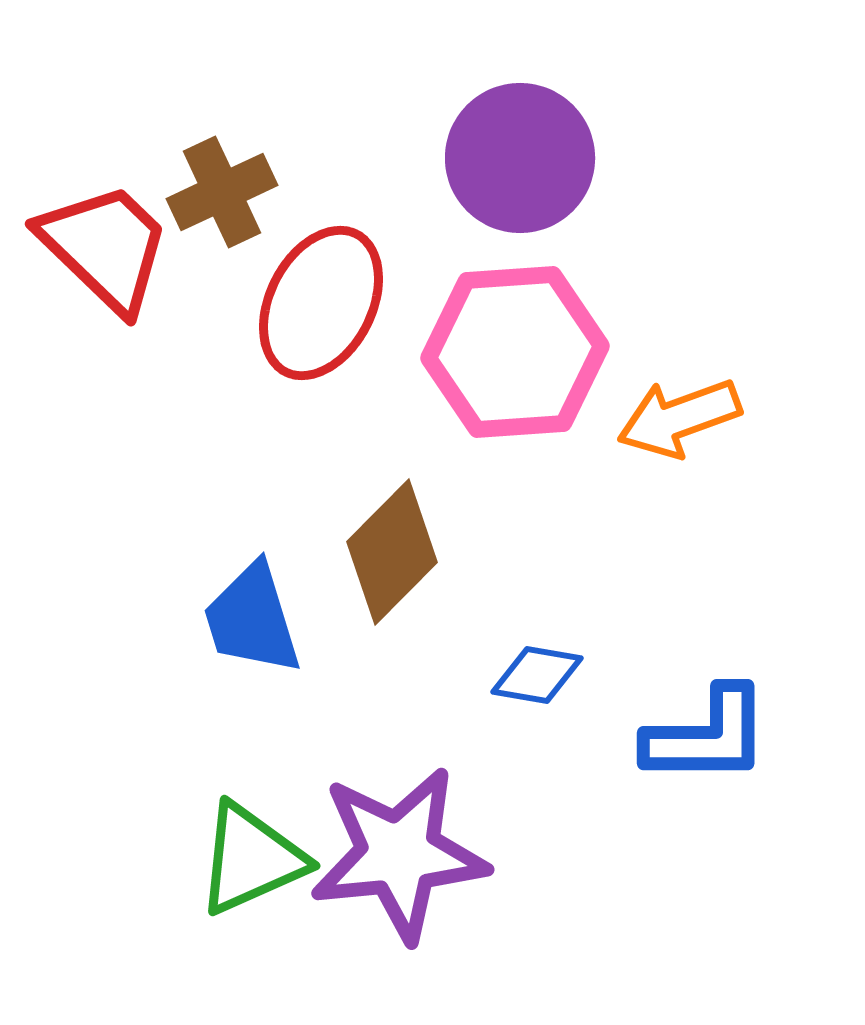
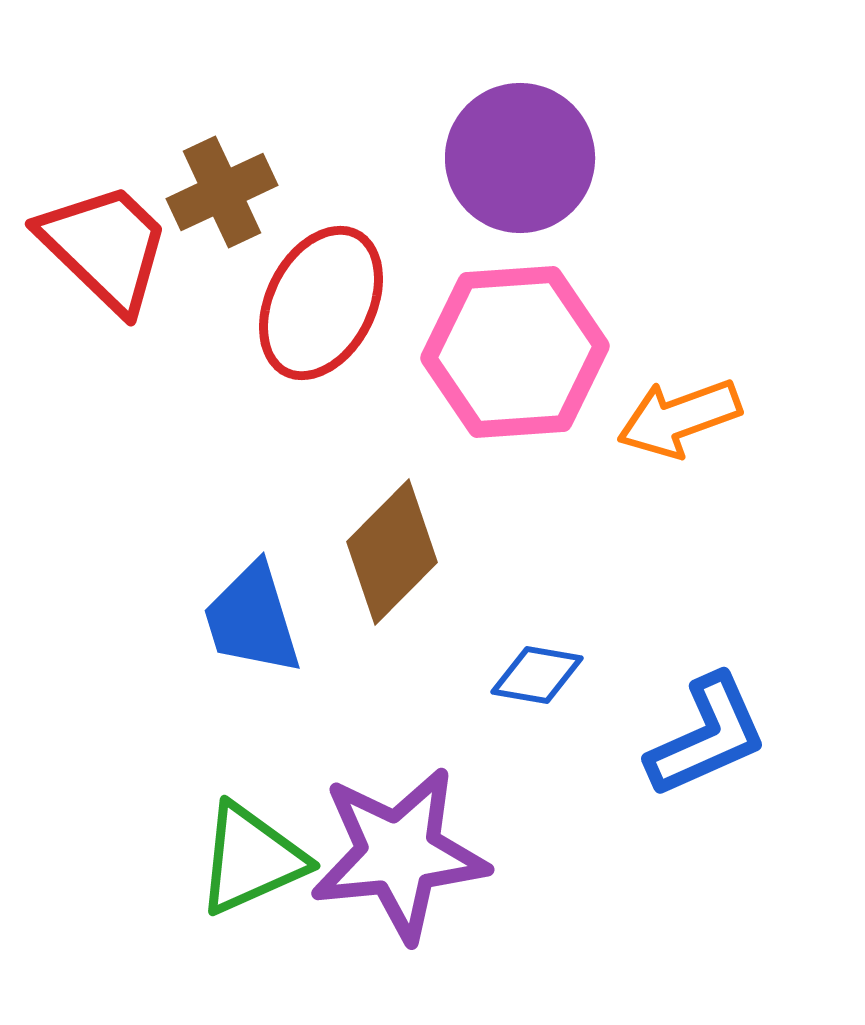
blue L-shape: rotated 24 degrees counterclockwise
